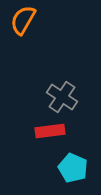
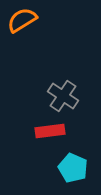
orange semicircle: moved 1 px left; rotated 28 degrees clockwise
gray cross: moved 1 px right, 1 px up
